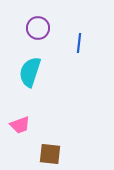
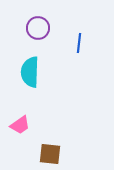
cyan semicircle: rotated 16 degrees counterclockwise
pink trapezoid: rotated 15 degrees counterclockwise
